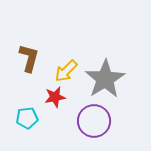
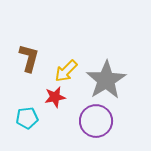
gray star: moved 1 px right, 1 px down
purple circle: moved 2 px right
